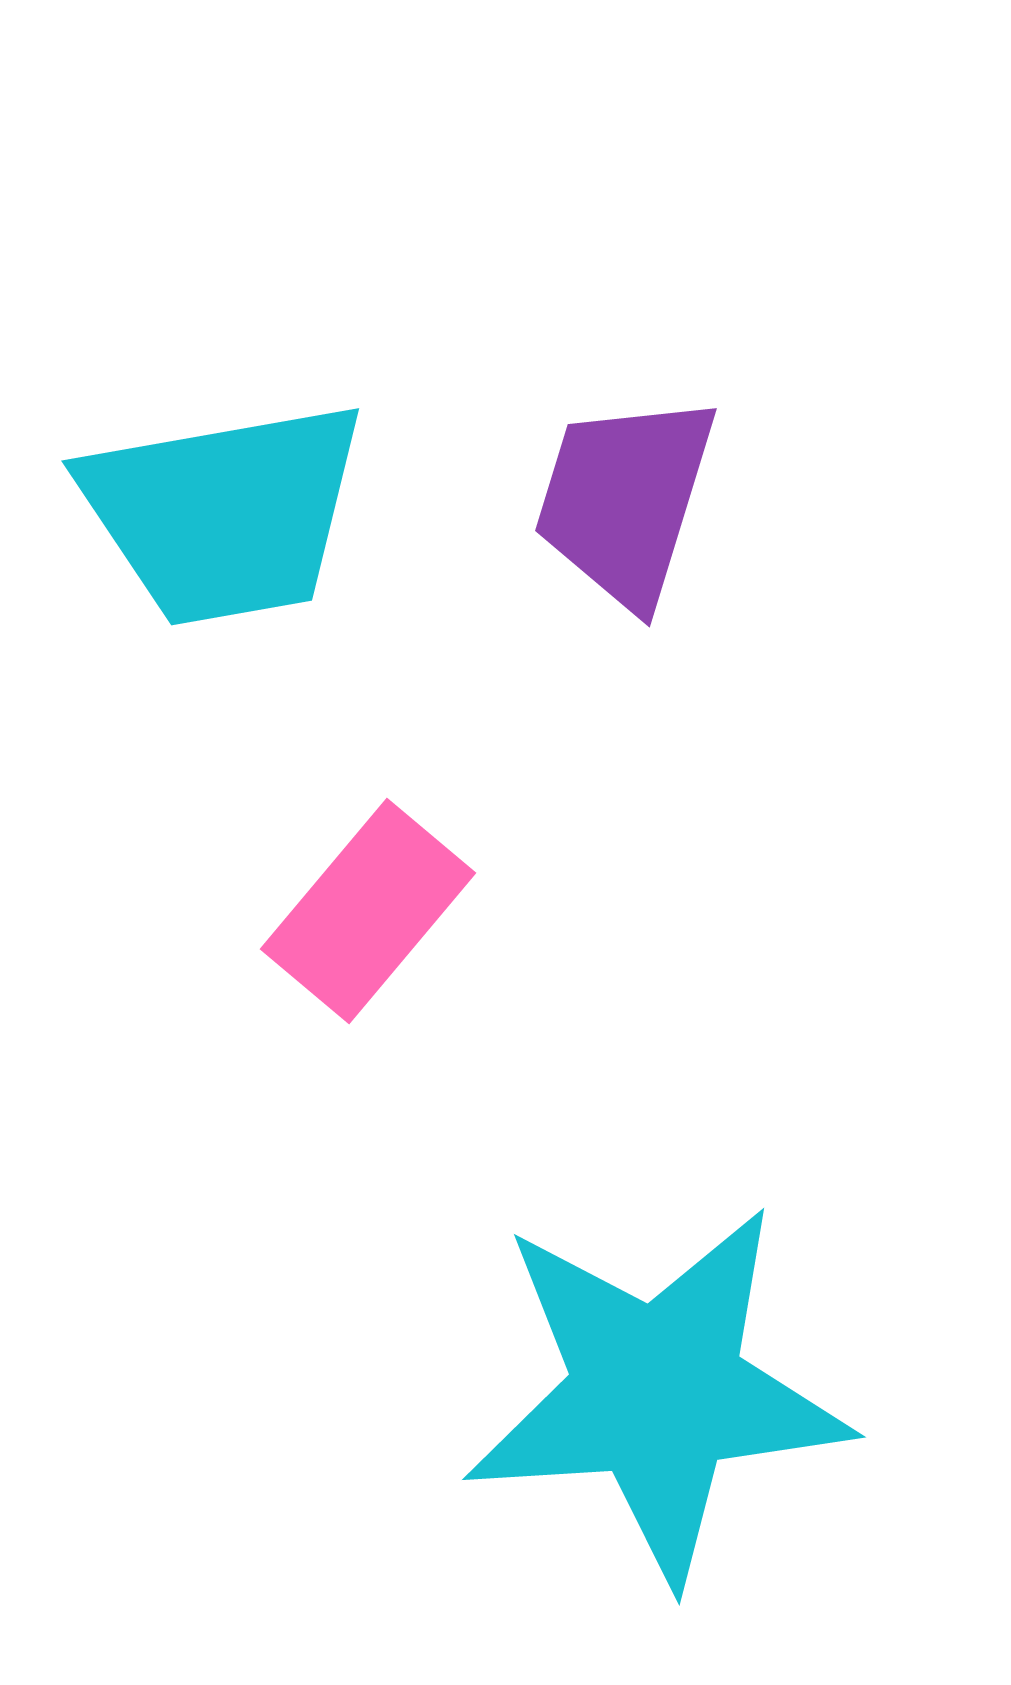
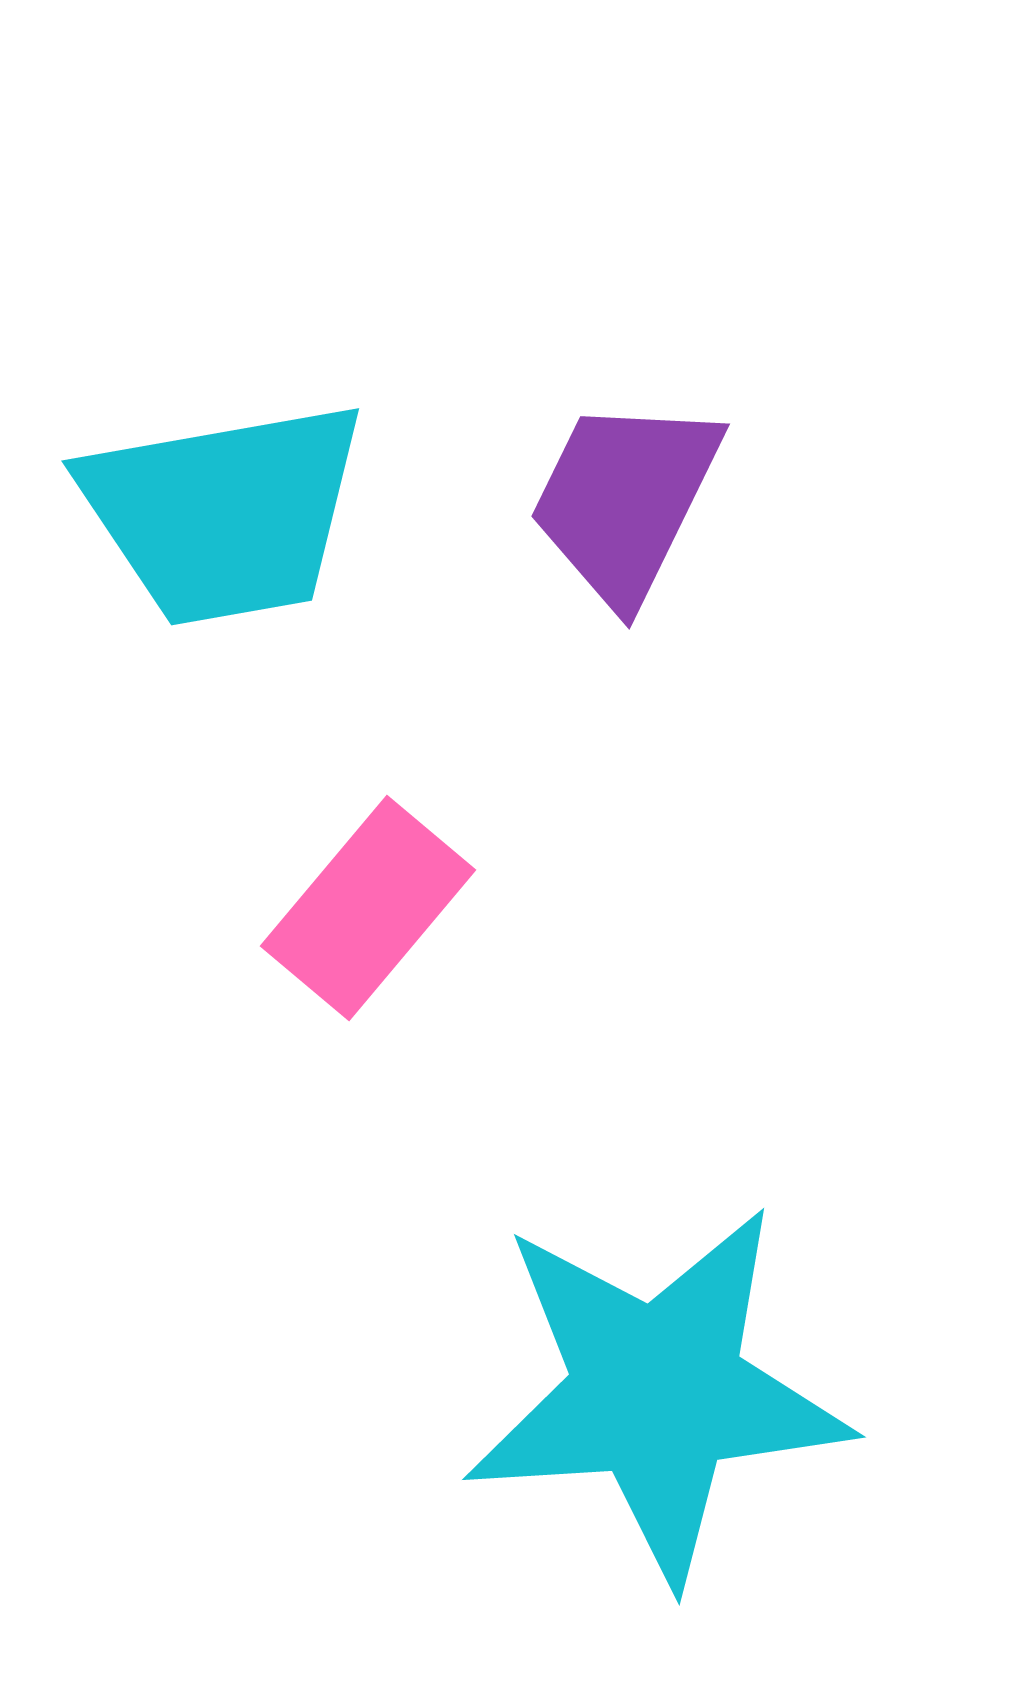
purple trapezoid: rotated 9 degrees clockwise
pink rectangle: moved 3 px up
